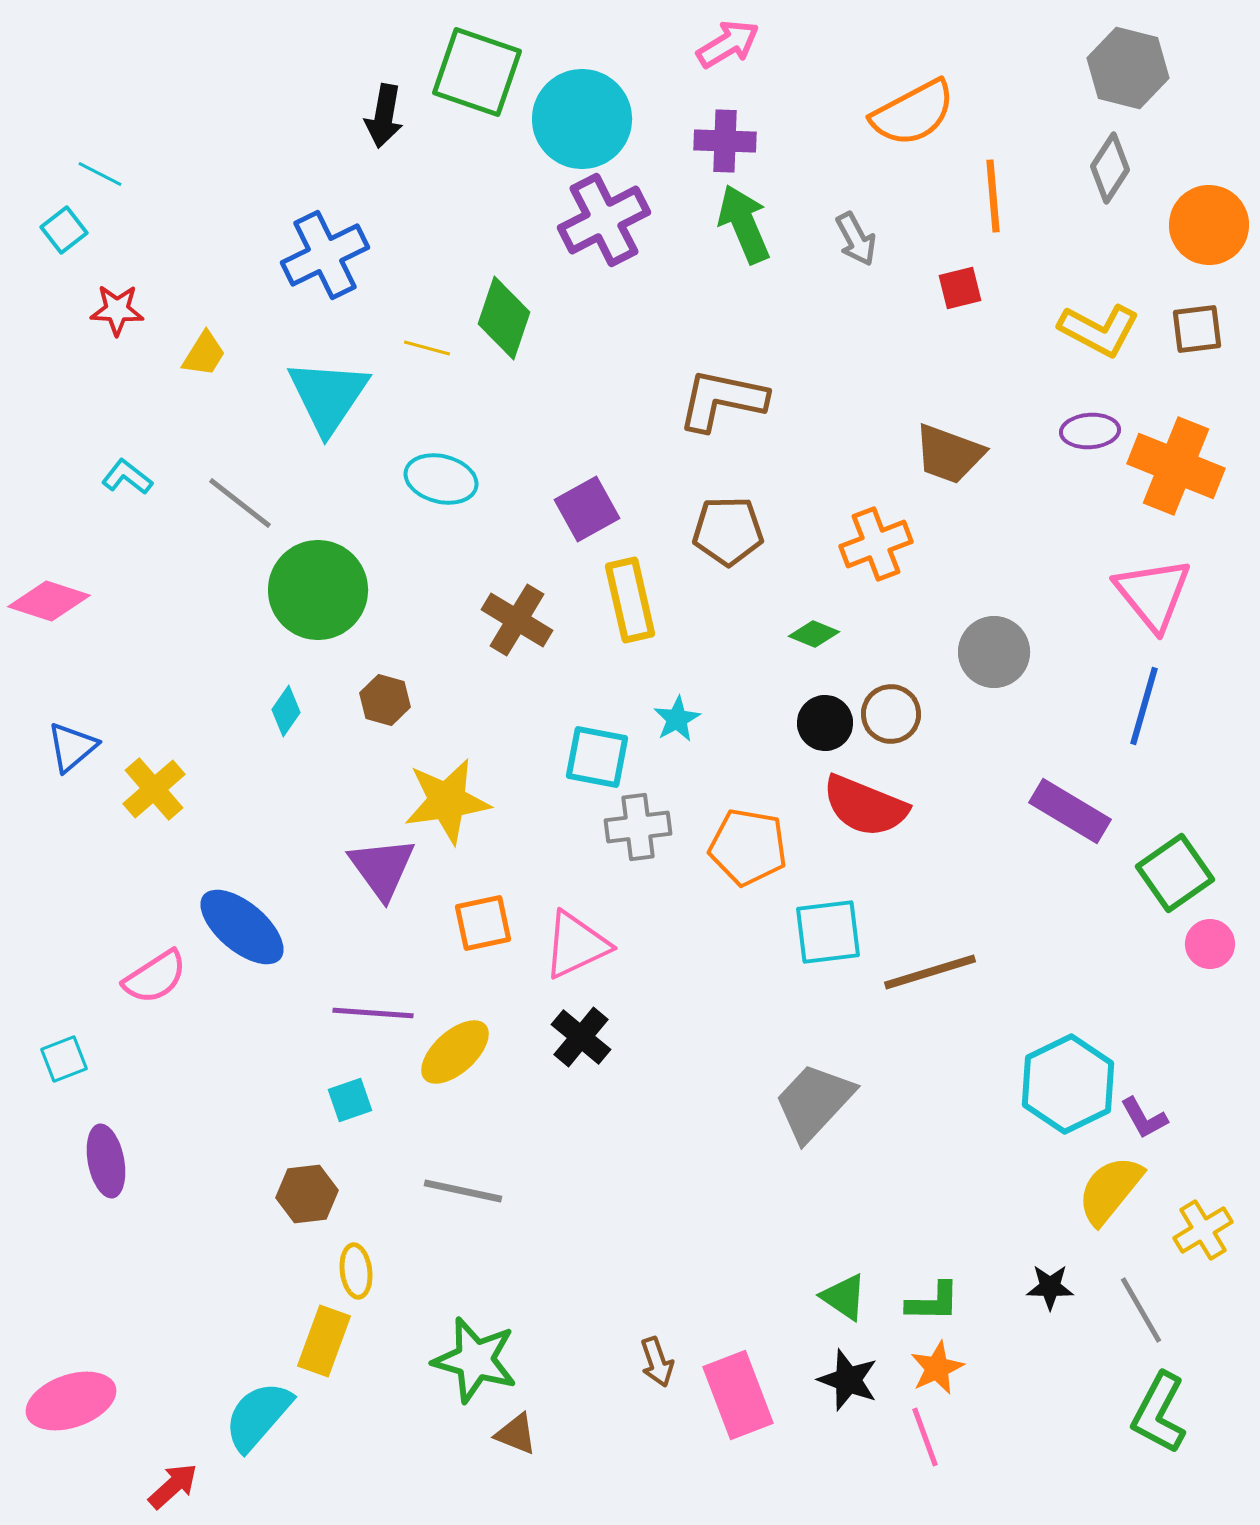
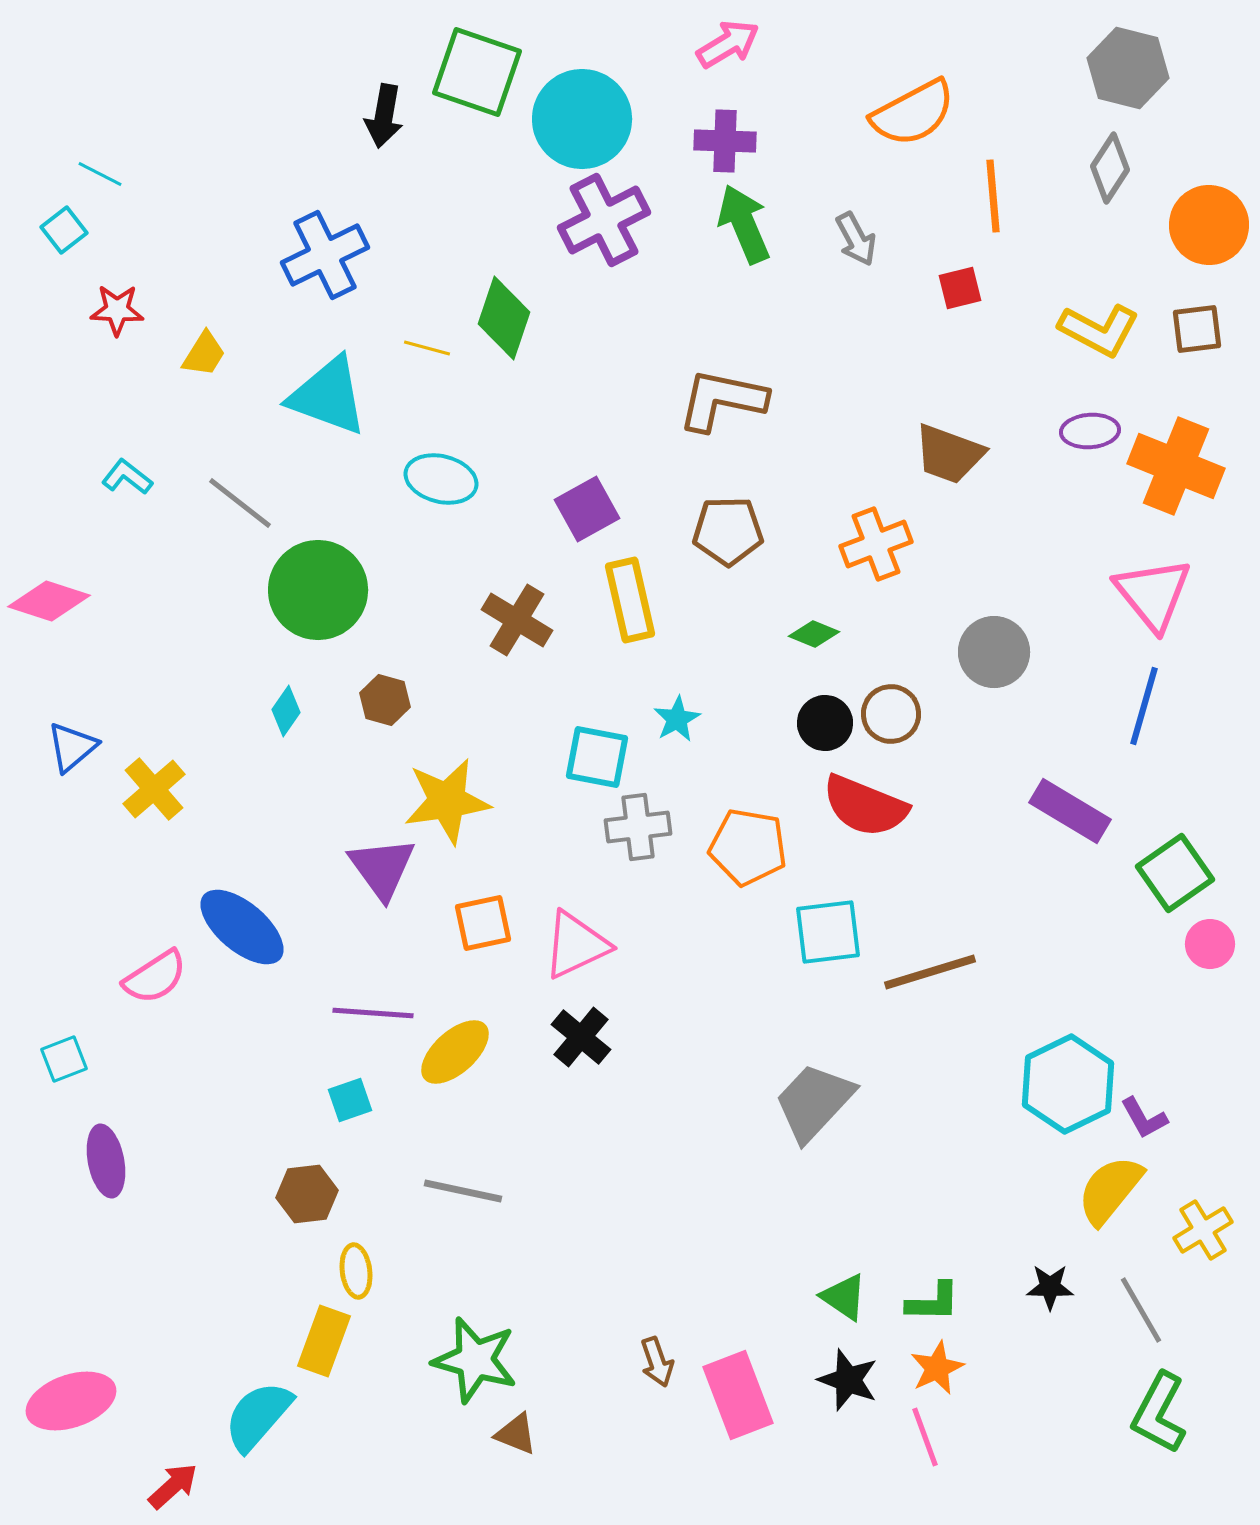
cyan triangle at (328, 396): rotated 44 degrees counterclockwise
